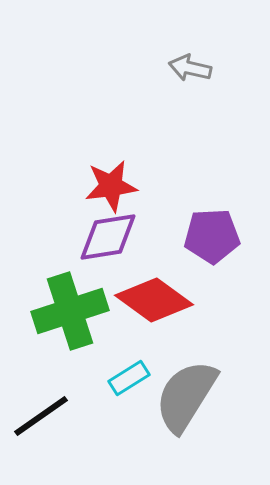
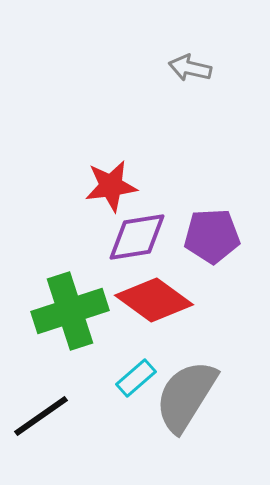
purple diamond: moved 29 px right
cyan rectangle: moved 7 px right; rotated 9 degrees counterclockwise
